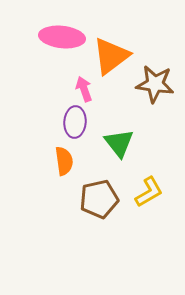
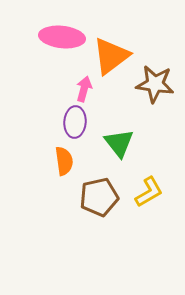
pink arrow: rotated 35 degrees clockwise
brown pentagon: moved 2 px up
